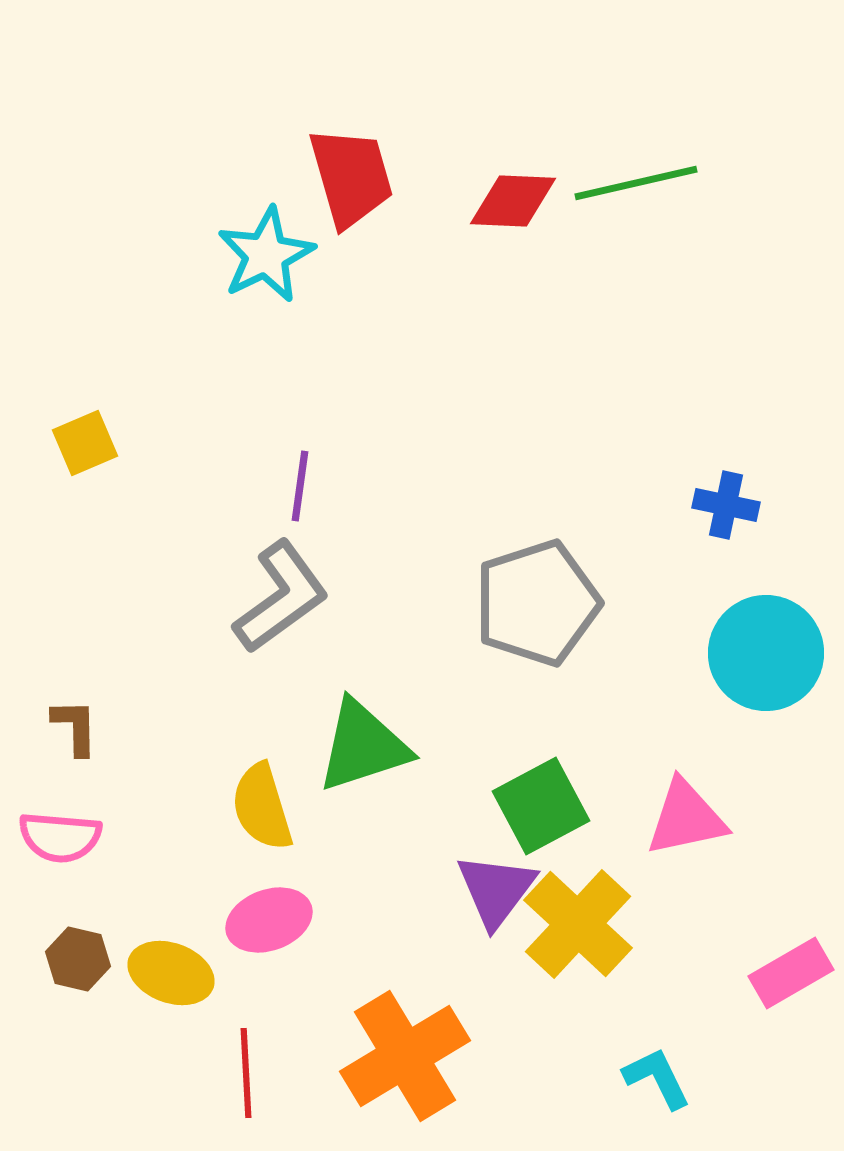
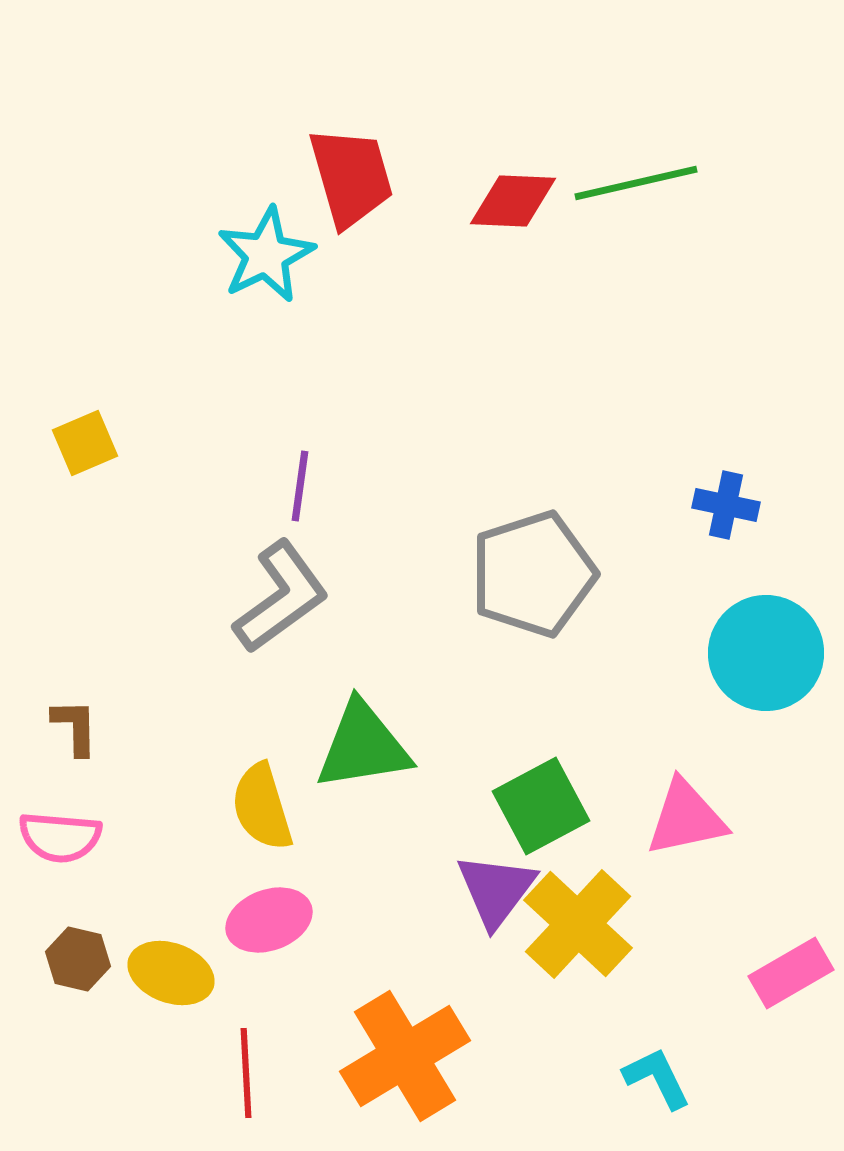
gray pentagon: moved 4 px left, 29 px up
green triangle: rotated 9 degrees clockwise
